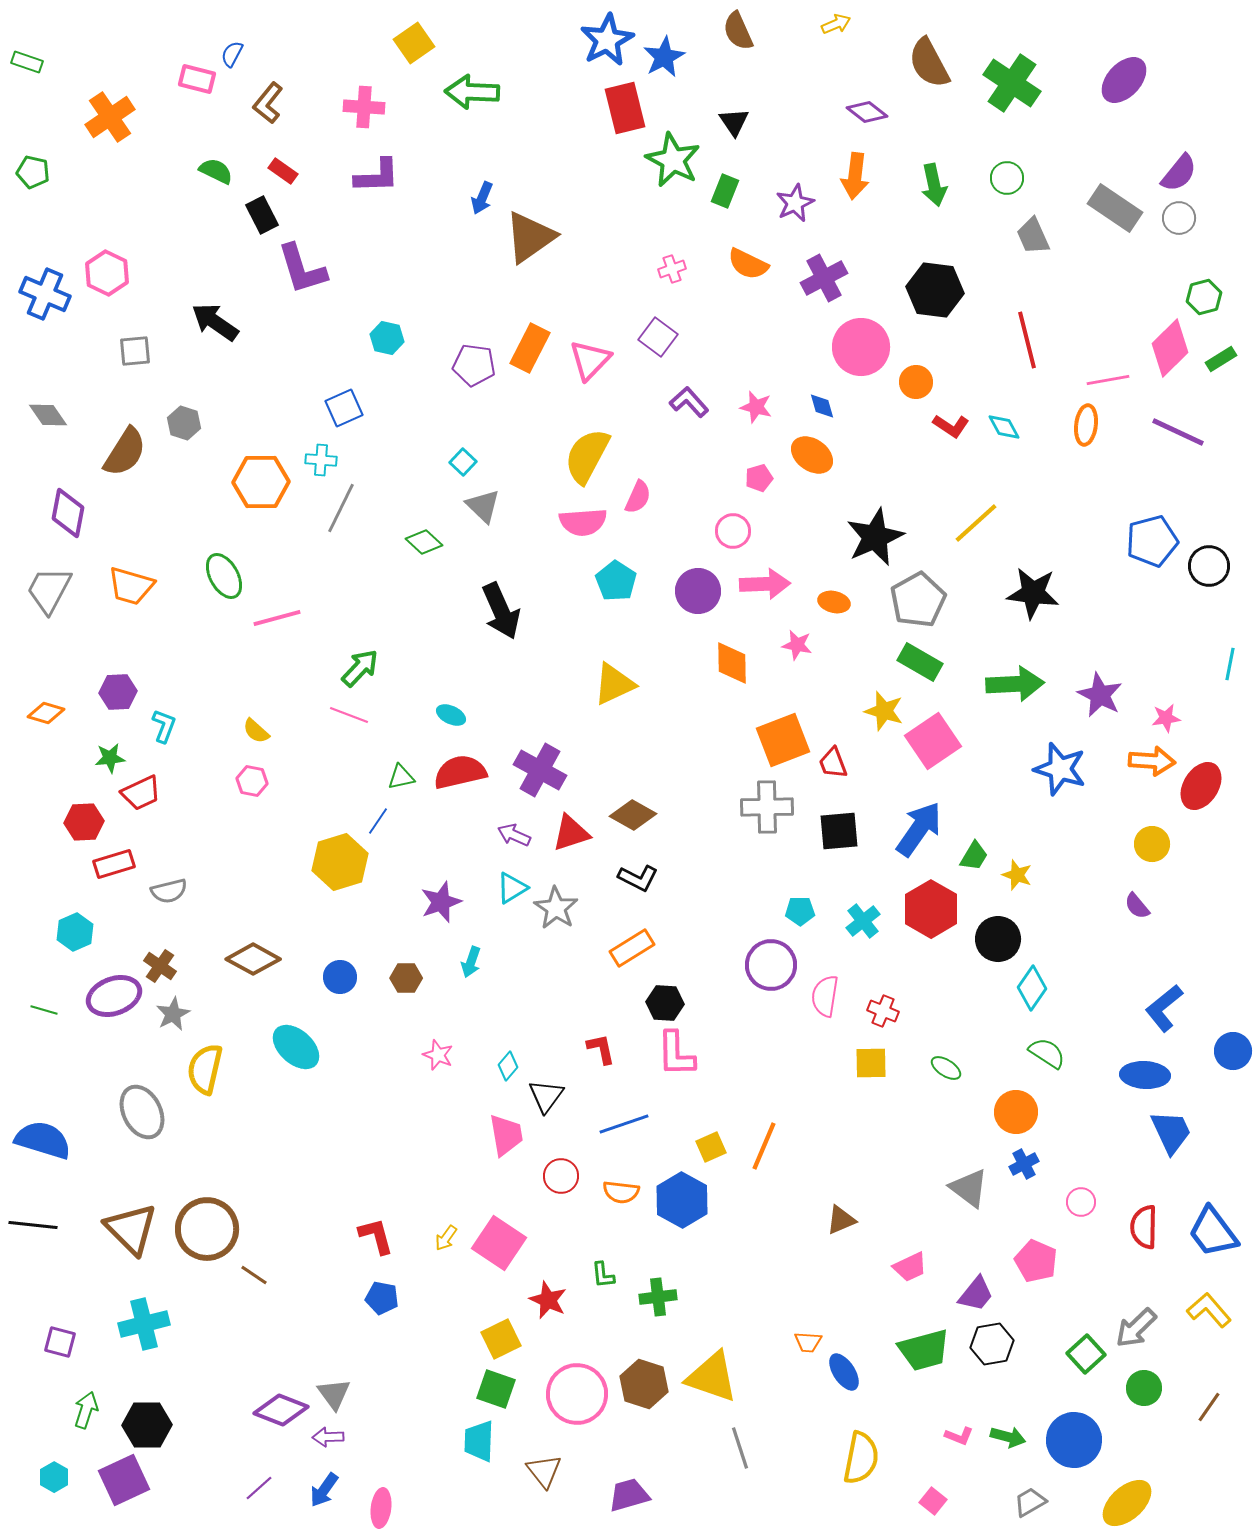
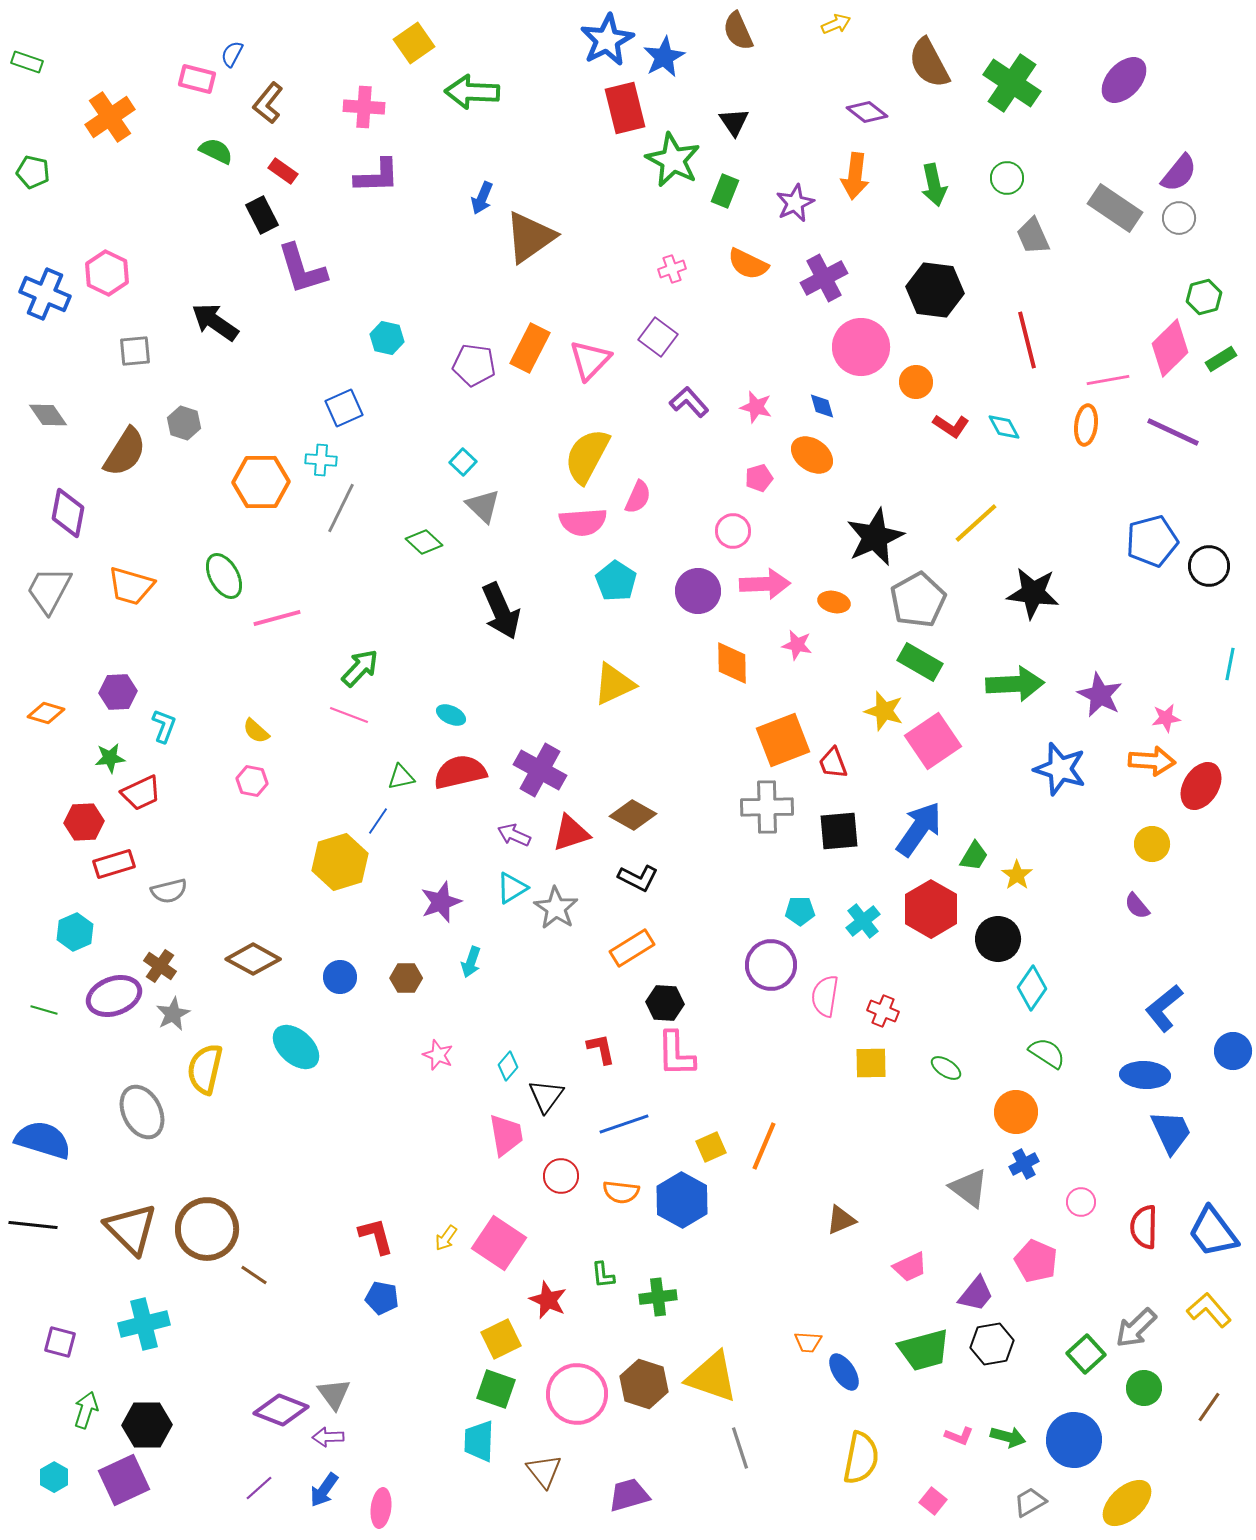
green semicircle at (216, 171): moved 20 px up
purple line at (1178, 432): moved 5 px left
yellow star at (1017, 875): rotated 16 degrees clockwise
